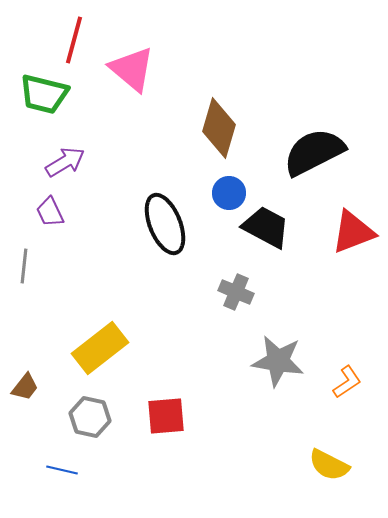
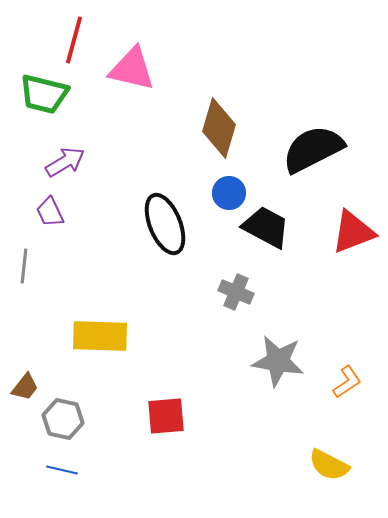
pink triangle: rotated 27 degrees counterclockwise
black semicircle: moved 1 px left, 3 px up
yellow rectangle: moved 12 px up; rotated 40 degrees clockwise
gray hexagon: moved 27 px left, 2 px down
